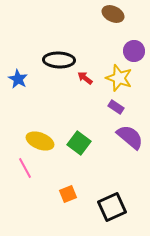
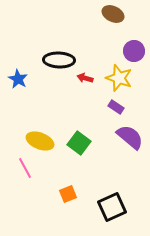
red arrow: rotated 21 degrees counterclockwise
